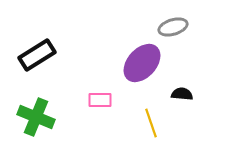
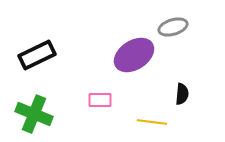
black rectangle: rotated 6 degrees clockwise
purple ellipse: moved 8 px left, 8 px up; rotated 15 degrees clockwise
black semicircle: rotated 90 degrees clockwise
green cross: moved 2 px left, 3 px up
yellow line: moved 1 px right, 1 px up; rotated 64 degrees counterclockwise
